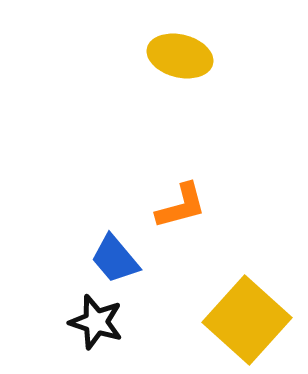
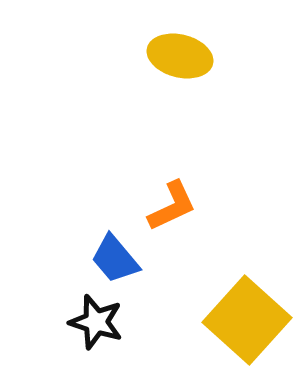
orange L-shape: moved 9 px left; rotated 10 degrees counterclockwise
